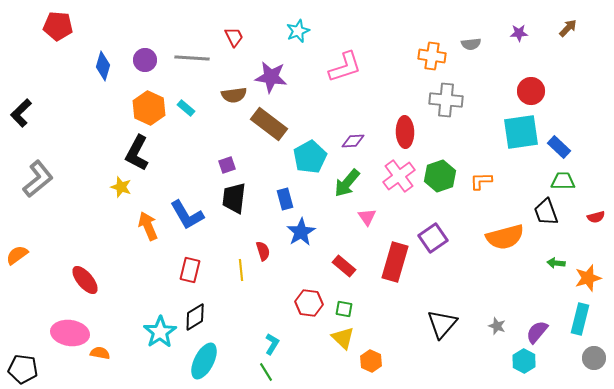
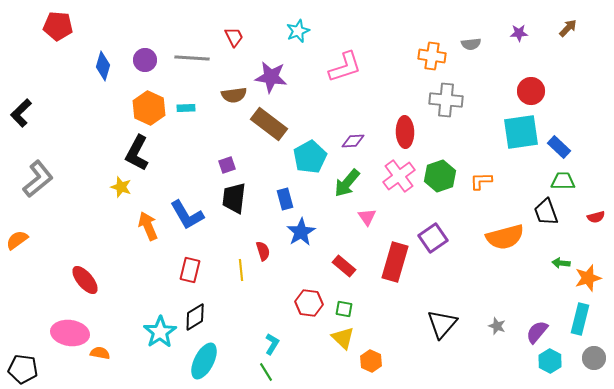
cyan rectangle at (186, 108): rotated 42 degrees counterclockwise
orange semicircle at (17, 255): moved 15 px up
green arrow at (556, 263): moved 5 px right
cyan hexagon at (524, 361): moved 26 px right
